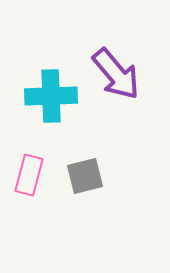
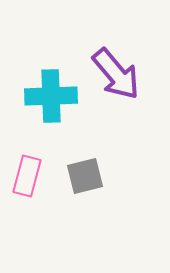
pink rectangle: moved 2 px left, 1 px down
